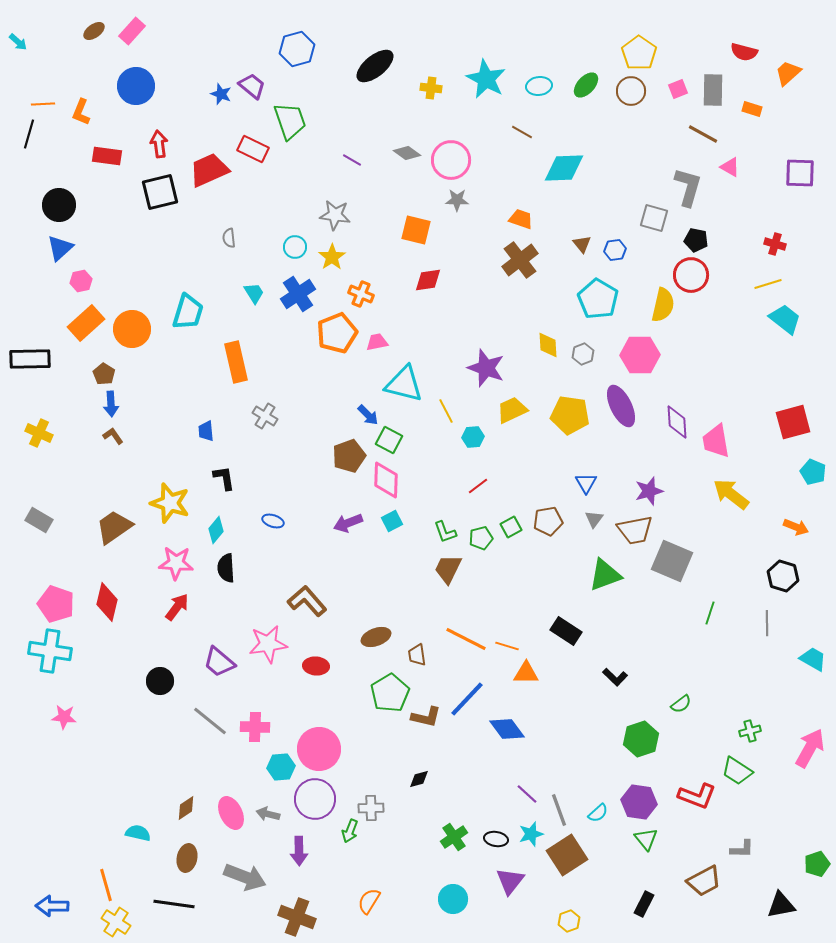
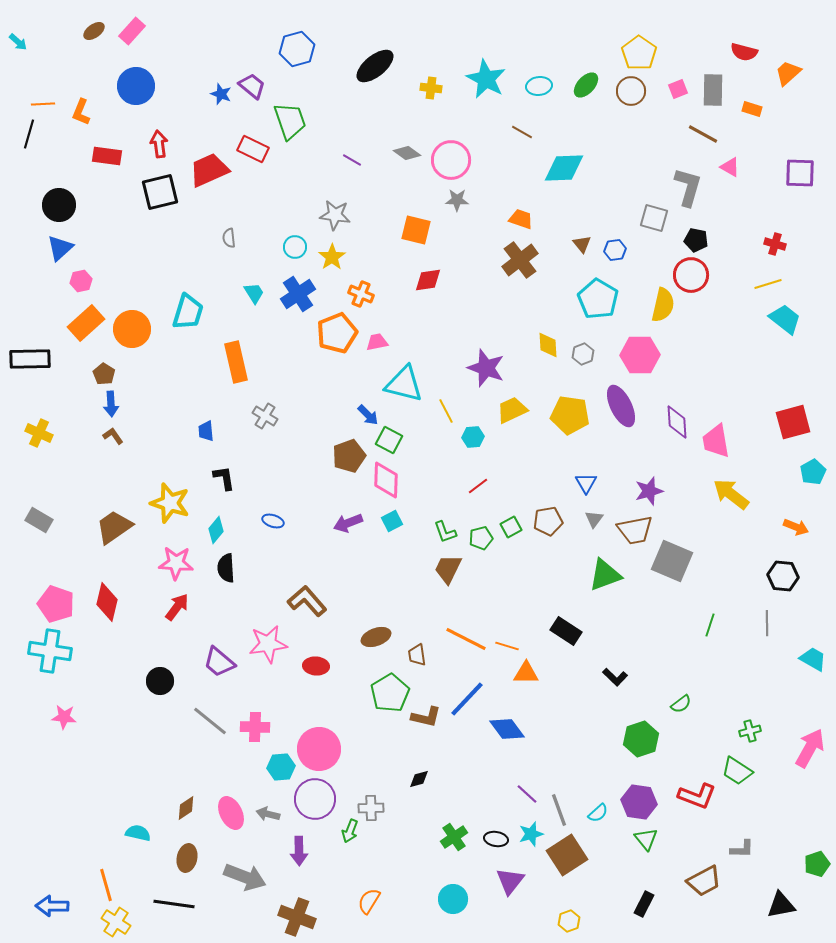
cyan pentagon at (813, 472): rotated 20 degrees clockwise
black hexagon at (783, 576): rotated 12 degrees counterclockwise
green line at (710, 613): moved 12 px down
